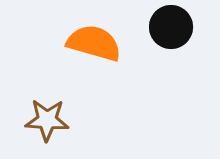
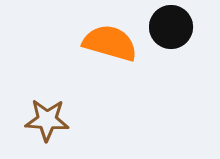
orange semicircle: moved 16 px right
